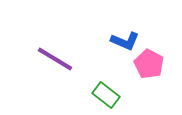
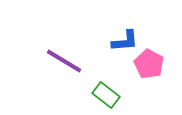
blue L-shape: rotated 28 degrees counterclockwise
purple line: moved 9 px right, 2 px down
